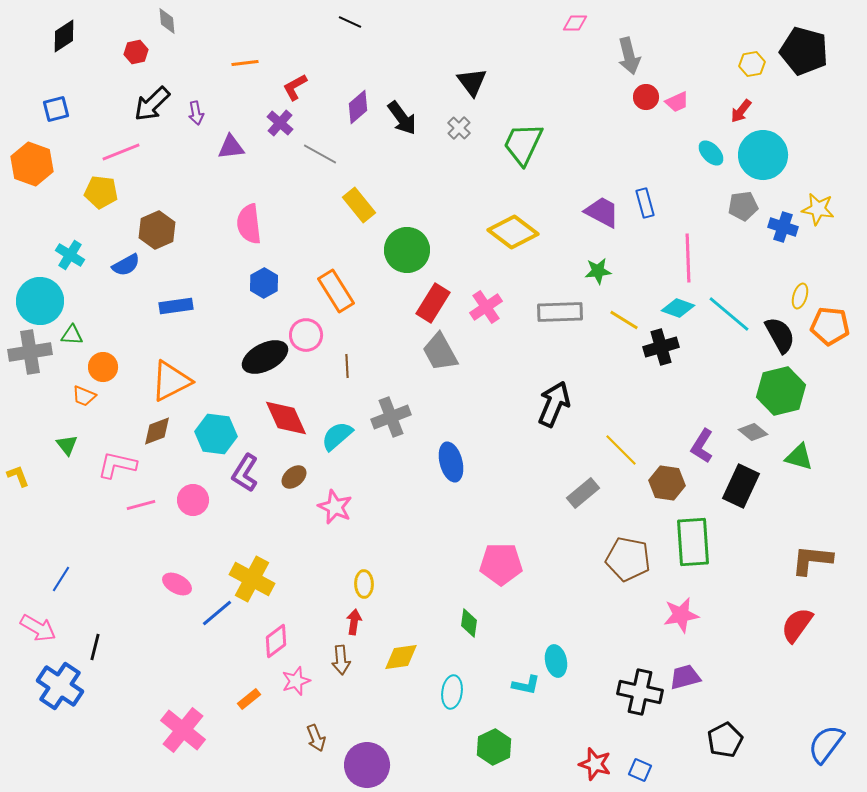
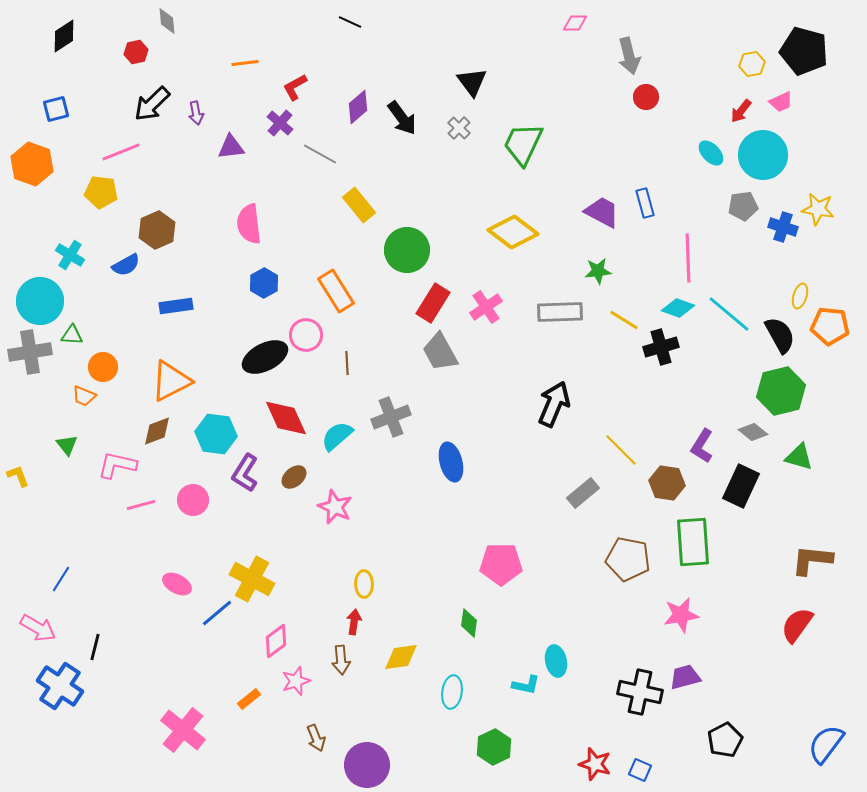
pink trapezoid at (677, 102): moved 104 px right
brown line at (347, 366): moved 3 px up
